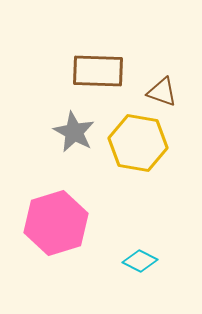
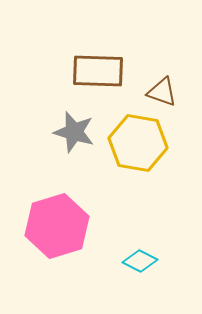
gray star: rotated 12 degrees counterclockwise
pink hexagon: moved 1 px right, 3 px down
